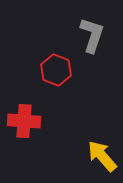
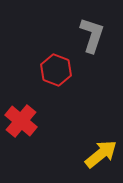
red cross: moved 3 px left; rotated 36 degrees clockwise
yellow arrow: moved 1 px left, 2 px up; rotated 92 degrees clockwise
